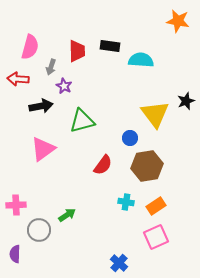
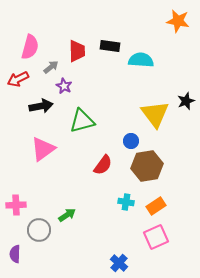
gray arrow: rotated 147 degrees counterclockwise
red arrow: rotated 30 degrees counterclockwise
blue circle: moved 1 px right, 3 px down
